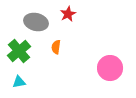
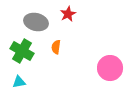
green cross: moved 3 px right; rotated 20 degrees counterclockwise
